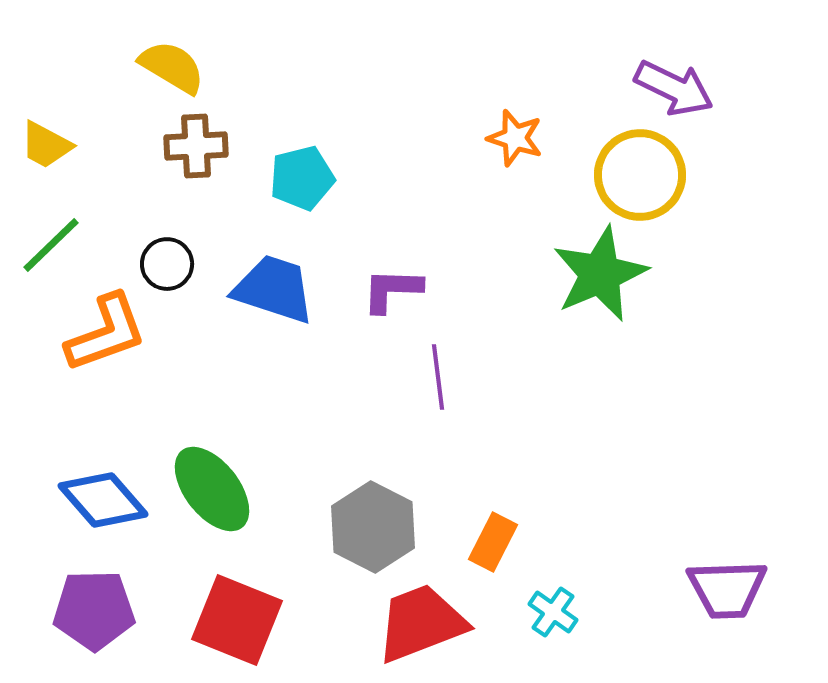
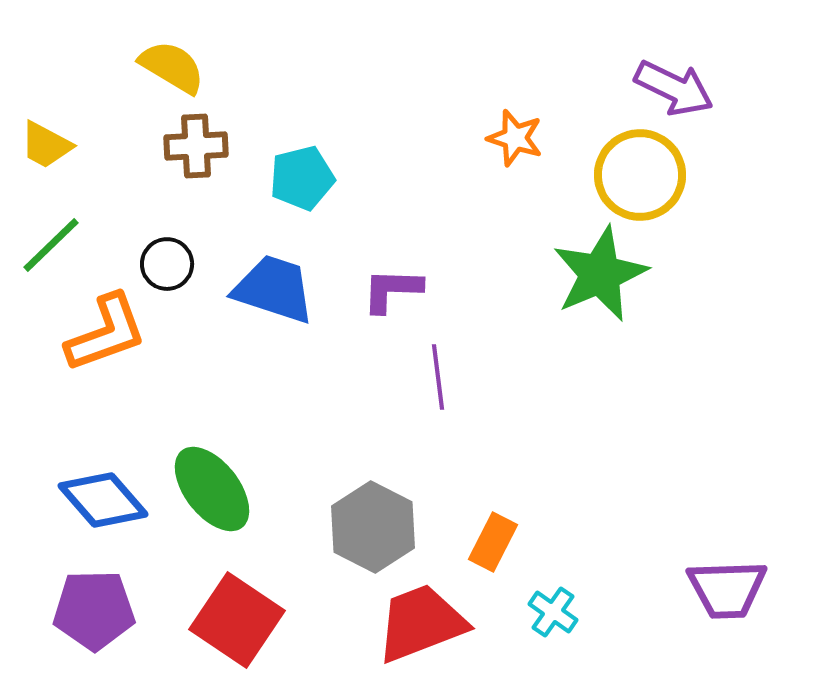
red square: rotated 12 degrees clockwise
